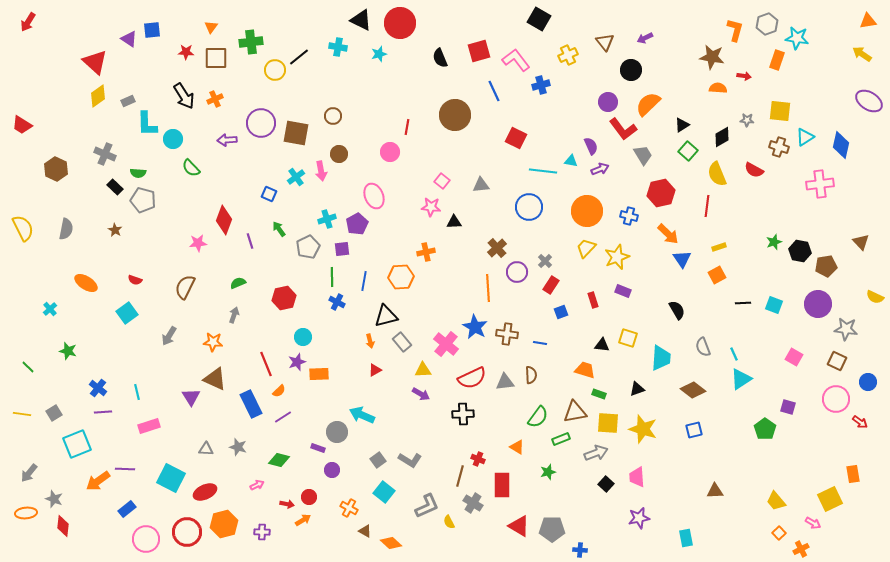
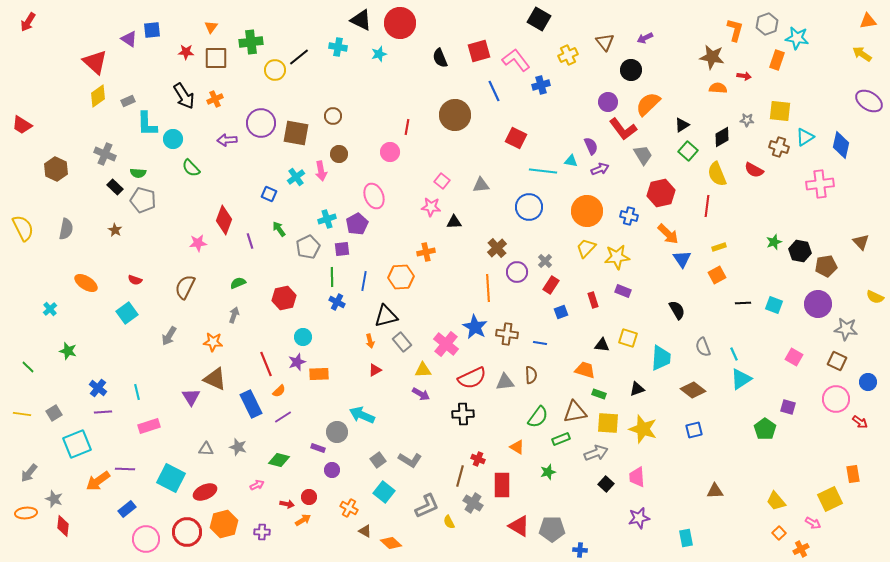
yellow star at (617, 257): rotated 15 degrees clockwise
